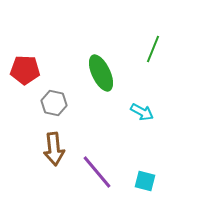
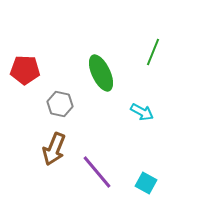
green line: moved 3 px down
gray hexagon: moved 6 px right, 1 px down
brown arrow: rotated 28 degrees clockwise
cyan square: moved 1 px right, 2 px down; rotated 15 degrees clockwise
